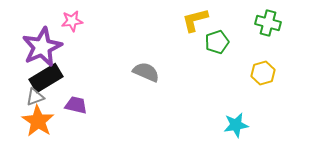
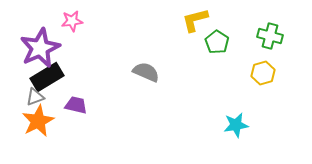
green cross: moved 2 px right, 13 px down
green pentagon: rotated 20 degrees counterclockwise
purple star: moved 2 px left, 1 px down
black rectangle: moved 1 px right, 1 px up
orange star: rotated 12 degrees clockwise
